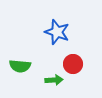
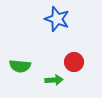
blue star: moved 13 px up
red circle: moved 1 px right, 2 px up
